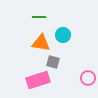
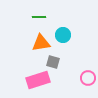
orange triangle: rotated 18 degrees counterclockwise
